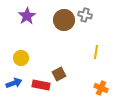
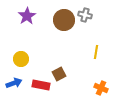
yellow circle: moved 1 px down
